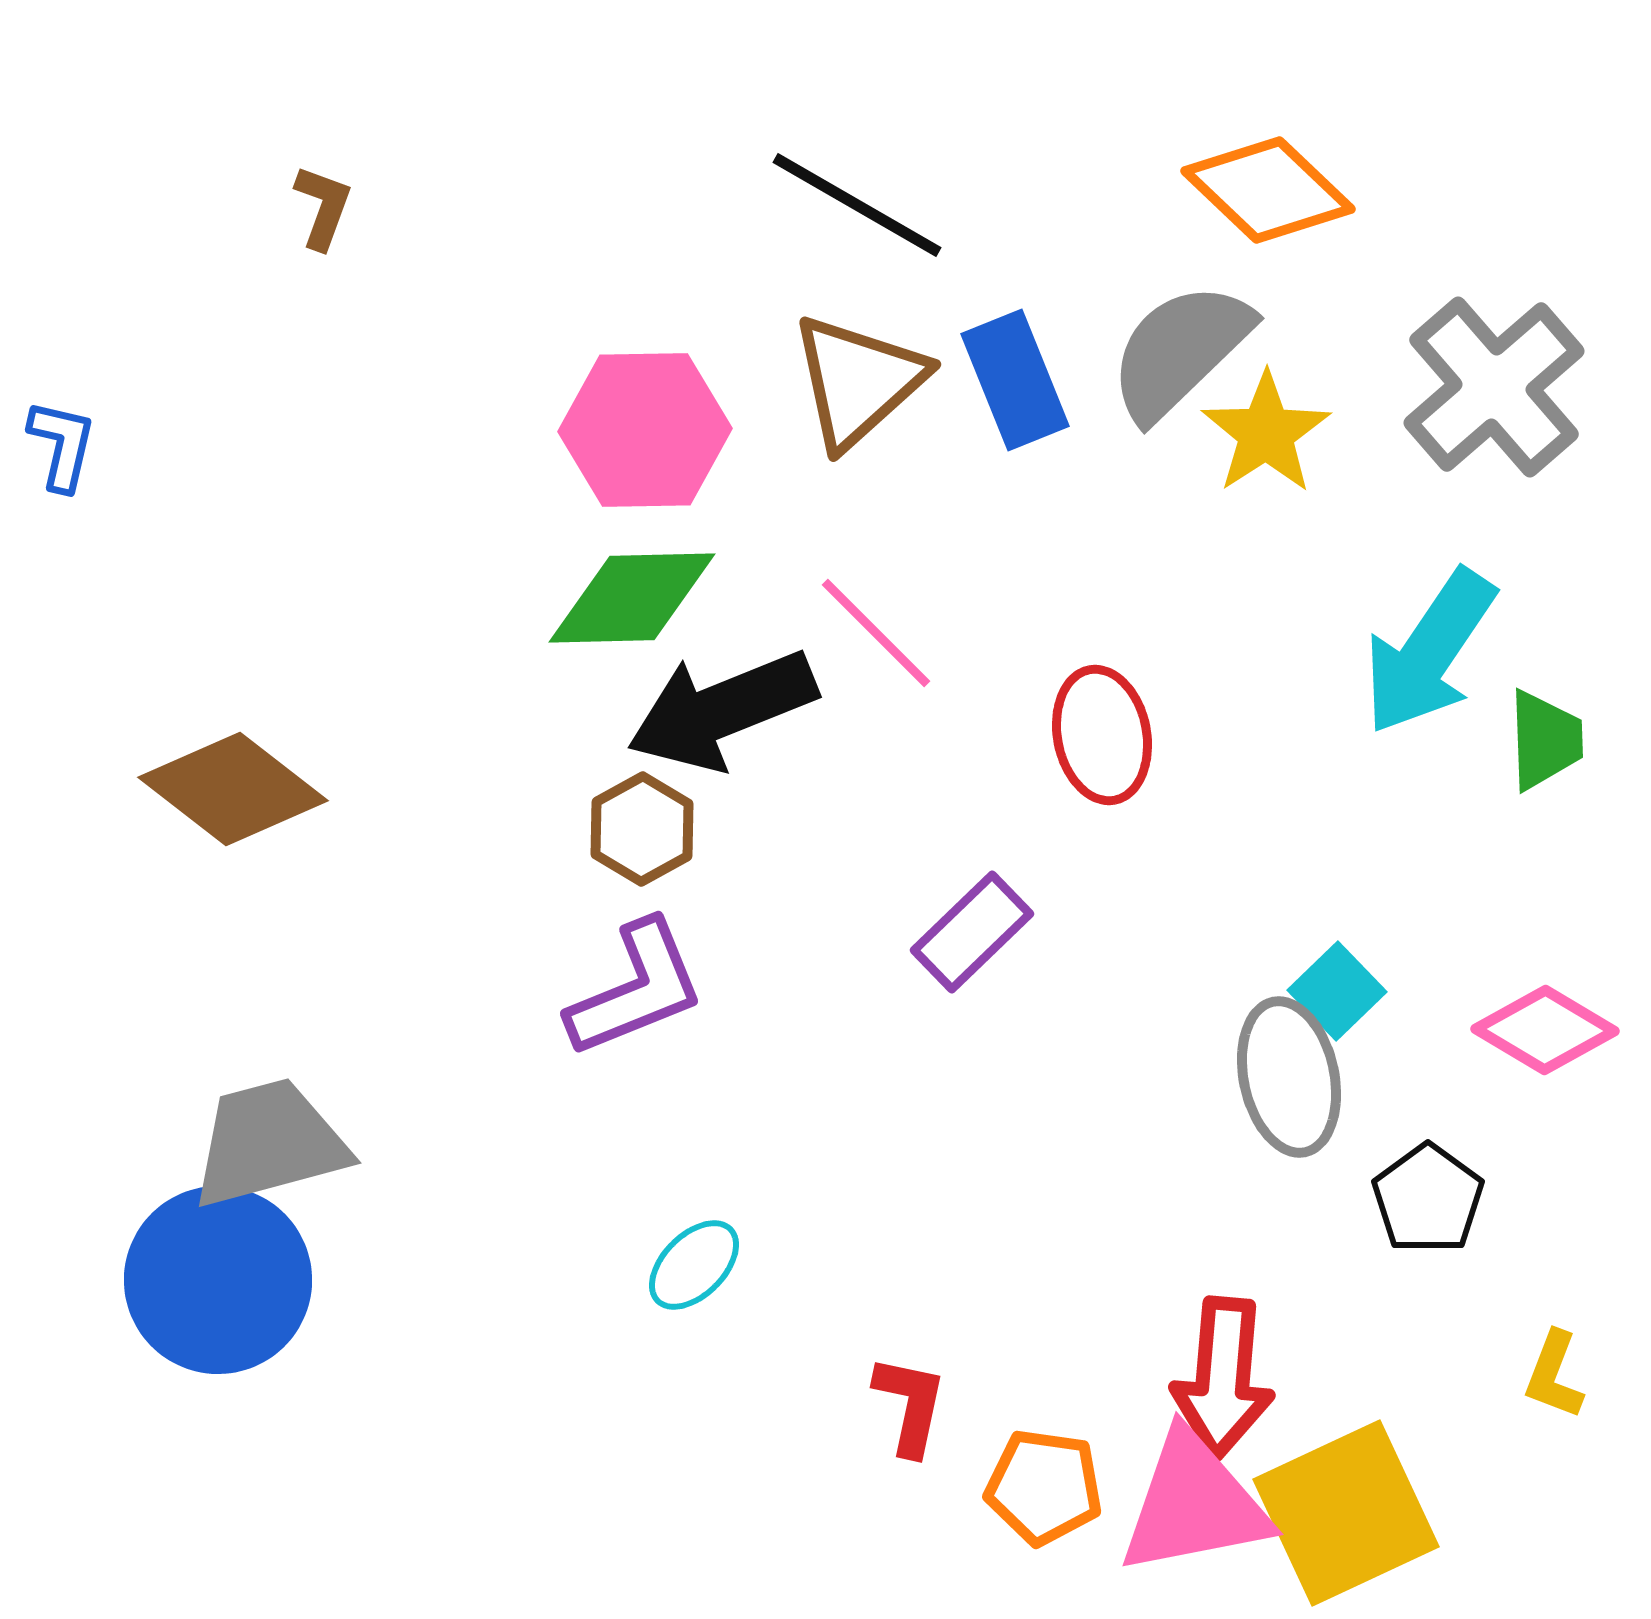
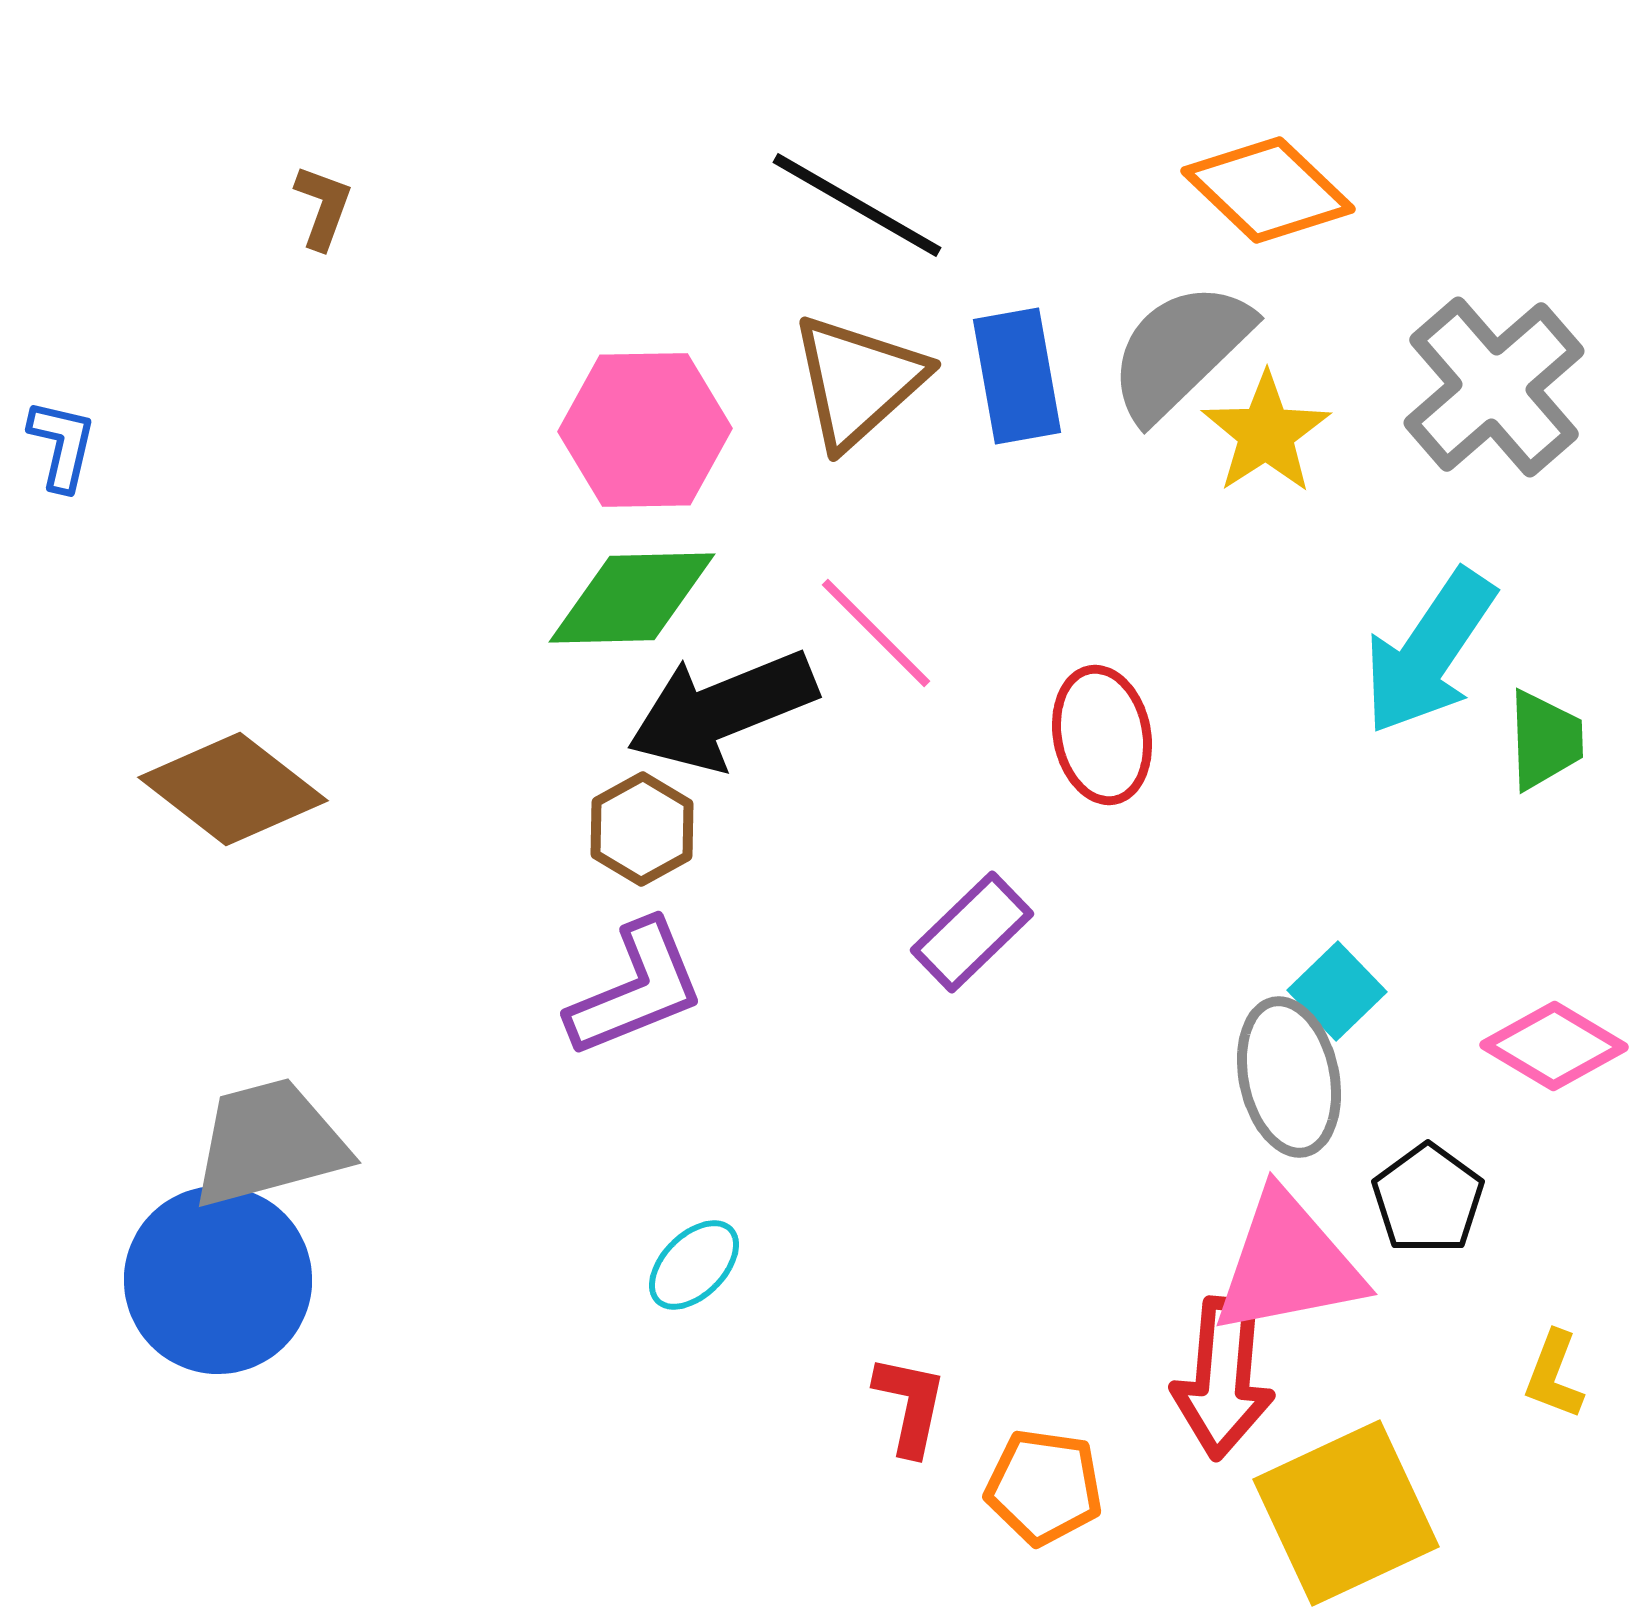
blue rectangle: moved 2 px right, 4 px up; rotated 12 degrees clockwise
pink diamond: moved 9 px right, 16 px down
pink triangle: moved 94 px right, 240 px up
